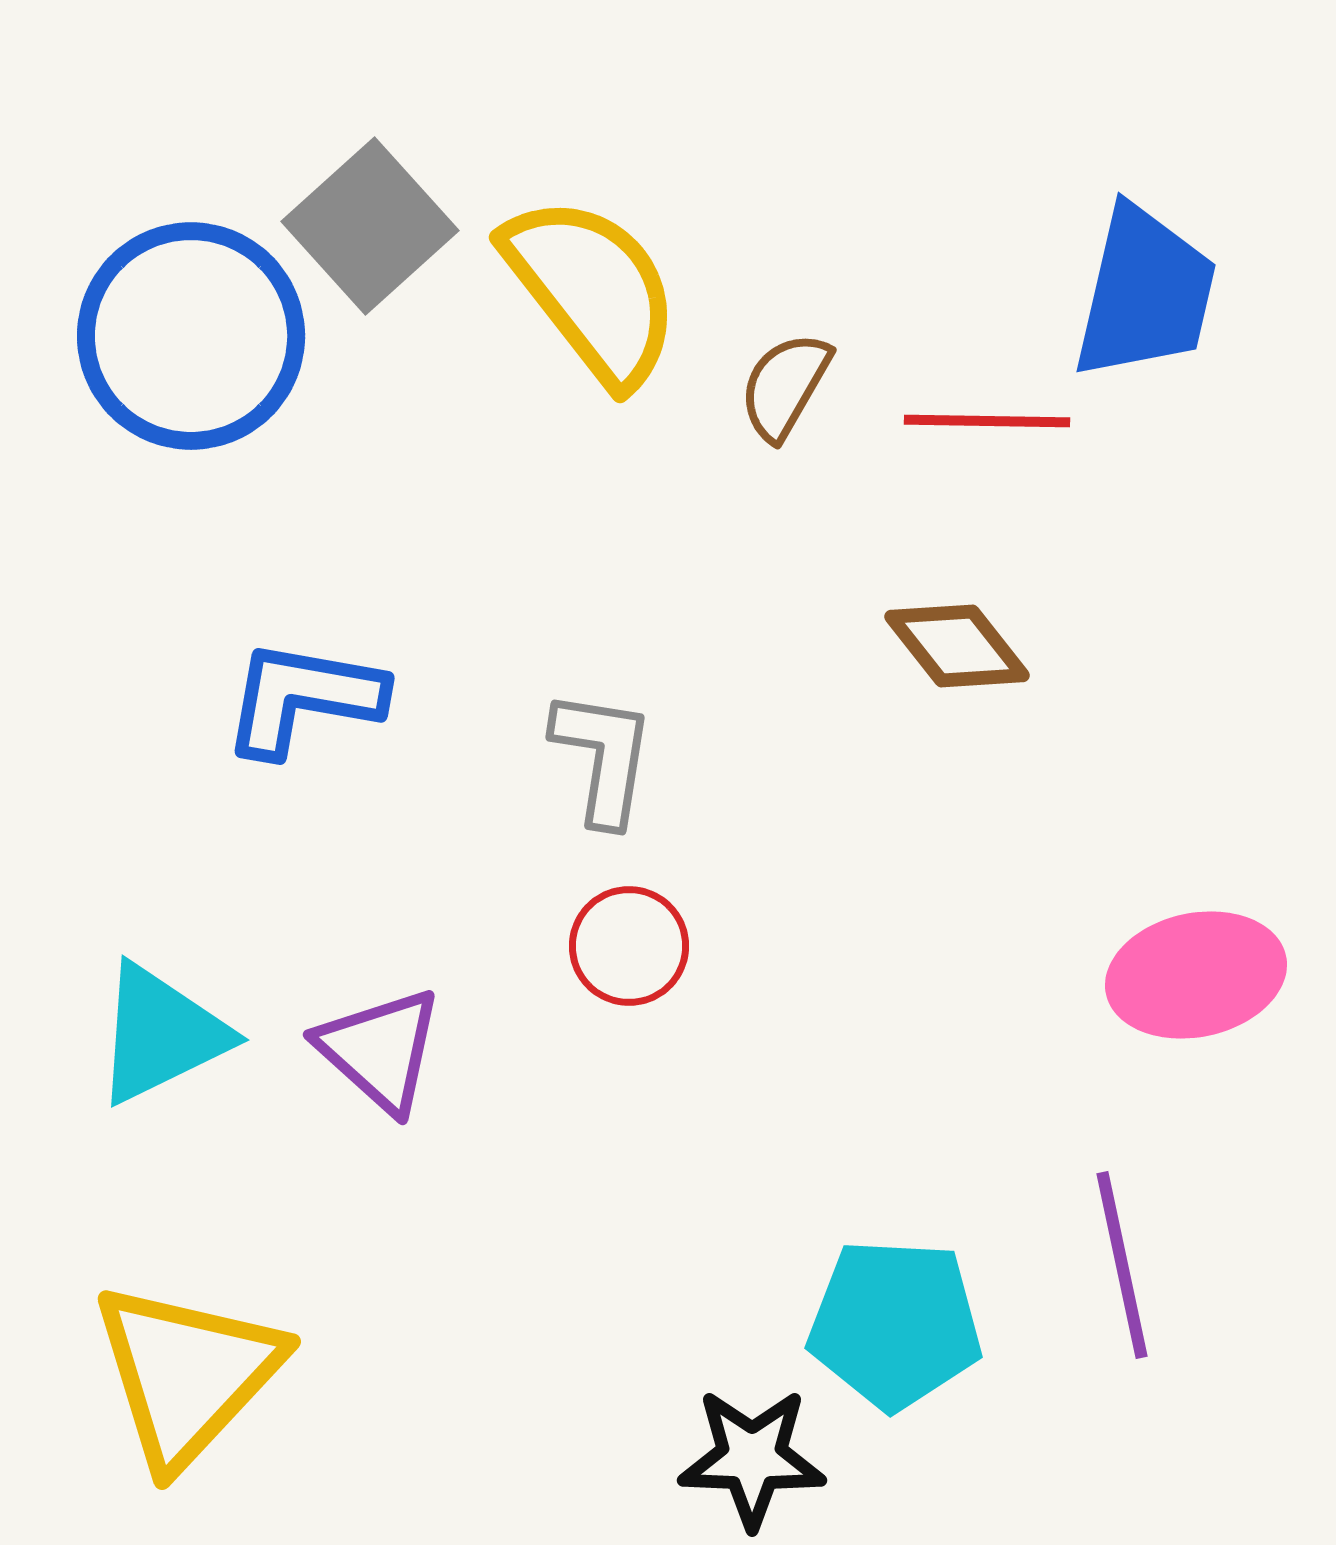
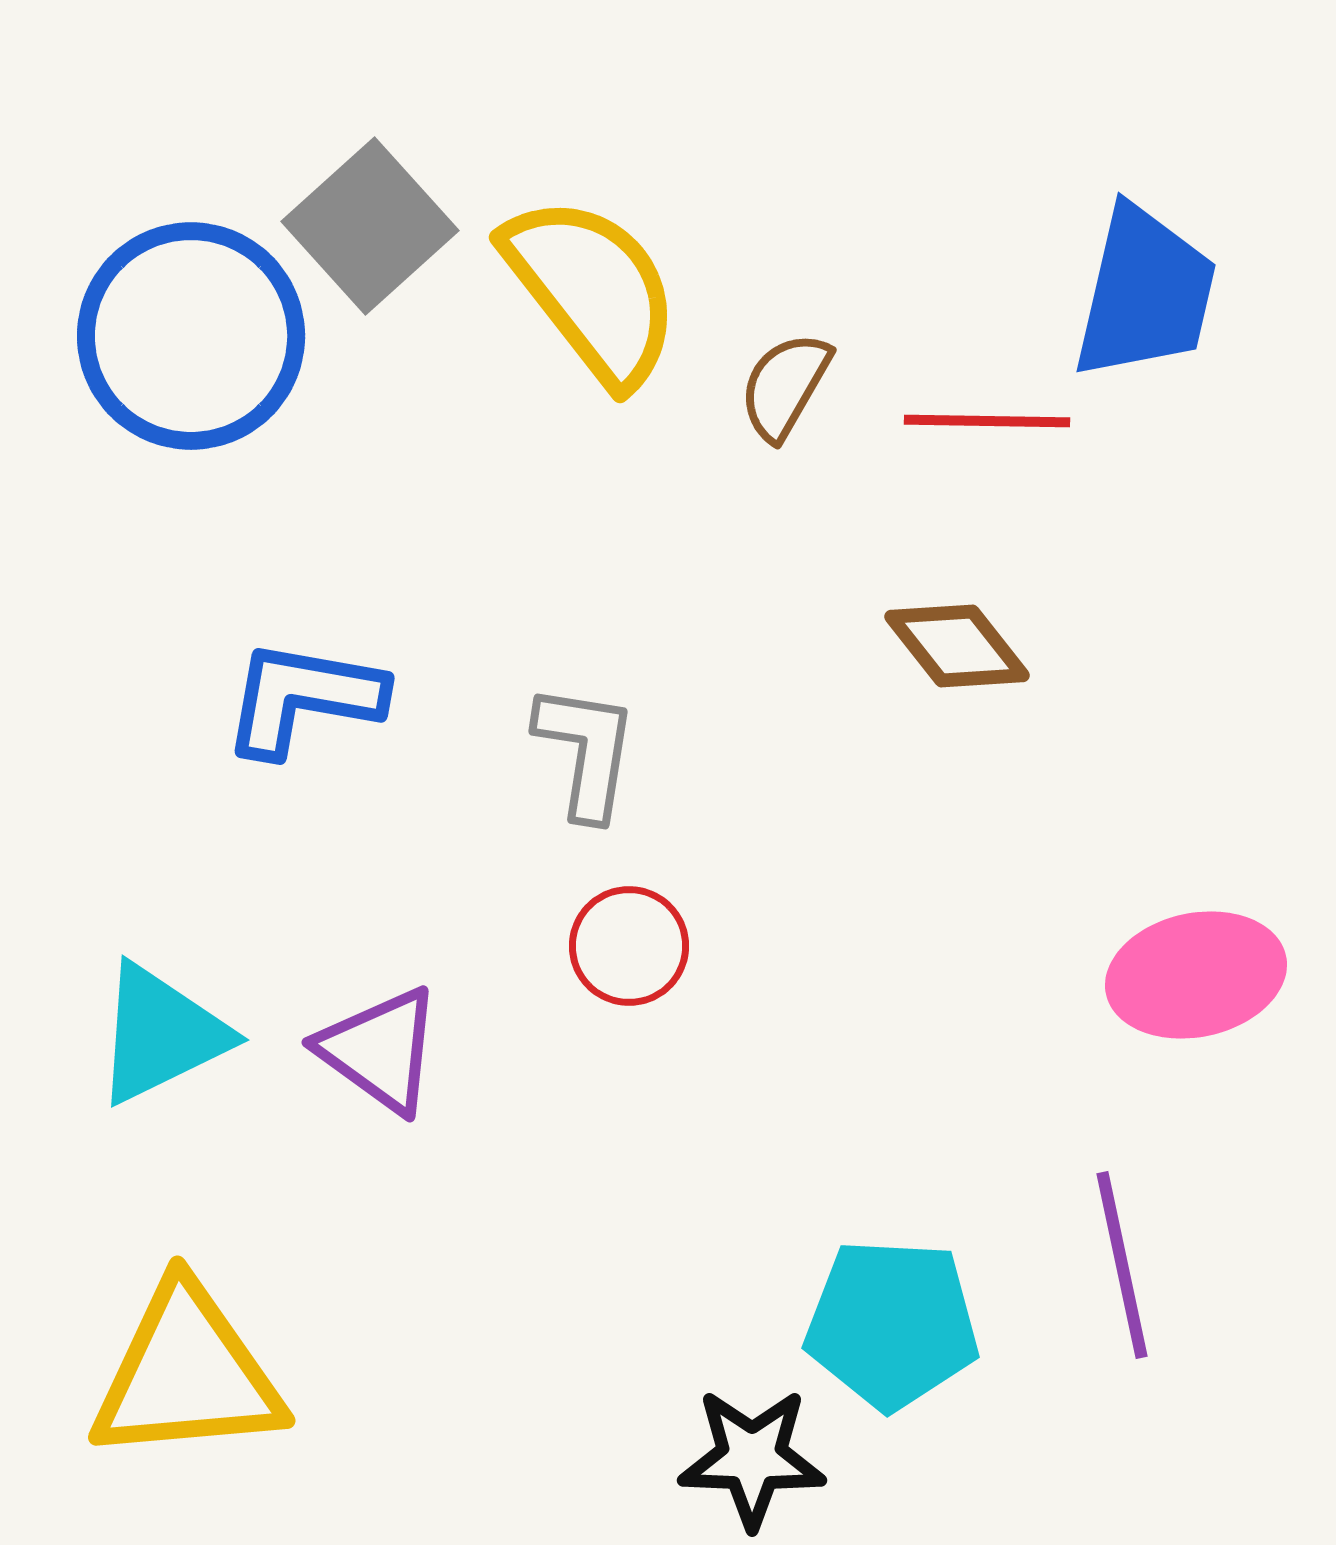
gray L-shape: moved 17 px left, 6 px up
purple triangle: rotated 6 degrees counterclockwise
cyan pentagon: moved 3 px left
yellow triangle: rotated 42 degrees clockwise
